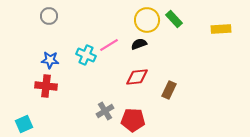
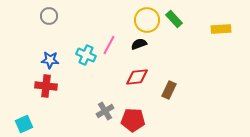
pink line: rotated 30 degrees counterclockwise
